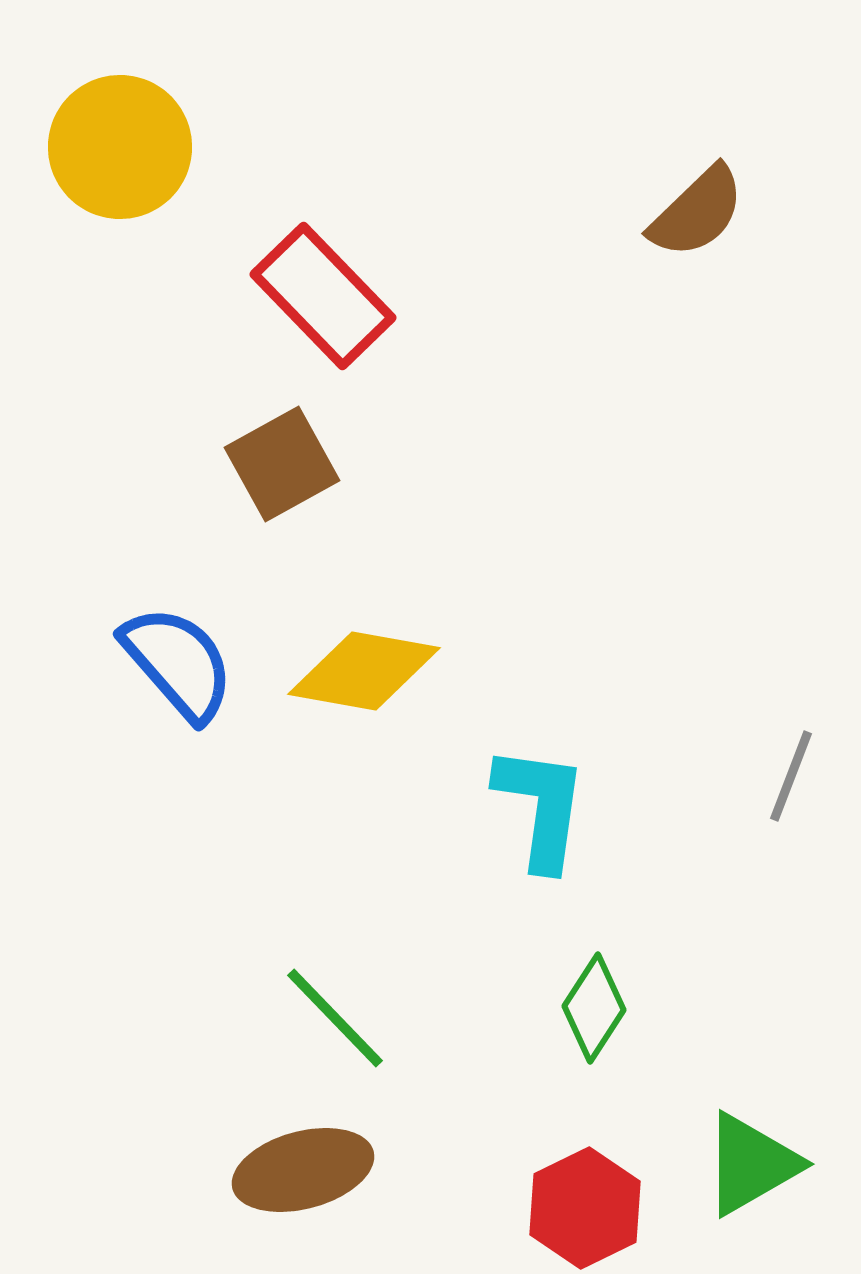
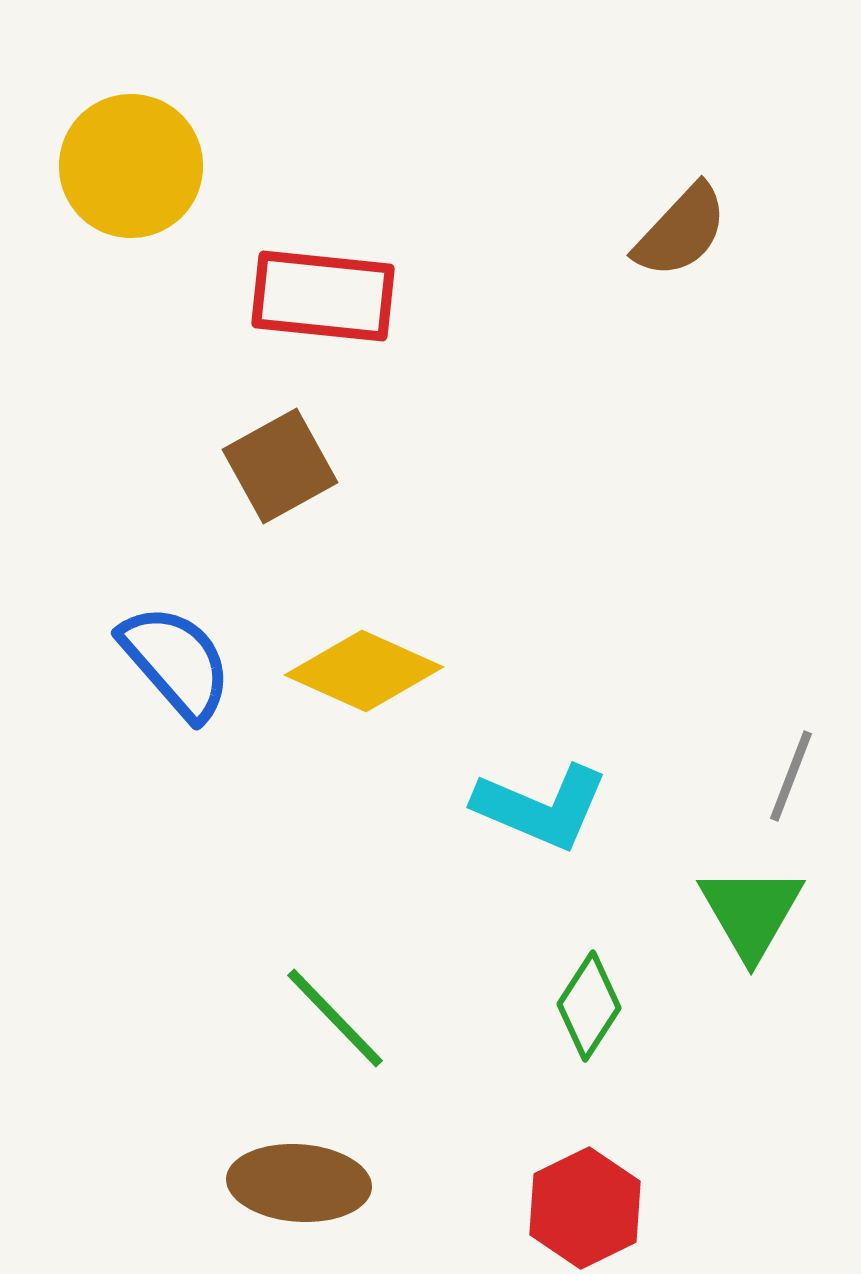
yellow circle: moved 11 px right, 19 px down
brown semicircle: moved 16 px left, 19 px down; rotated 3 degrees counterclockwise
red rectangle: rotated 40 degrees counterclockwise
brown square: moved 2 px left, 2 px down
blue semicircle: moved 2 px left, 1 px up
yellow diamond: rotated 14 degrees clockwise
cyan L-shape: rotated 105 degrees clockwise
green diamond: moved 5 px left, 2 px up
green triangle: moved 252 px up; rotated 30 degrees counterclockwise
brown ellipse: moved 4 px left, 13 px down; rotated 19 degrees clockwise
